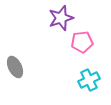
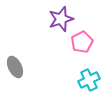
purple star: moved 1 px down
pink pentagon: rotated 20 degrees counterclockwise
